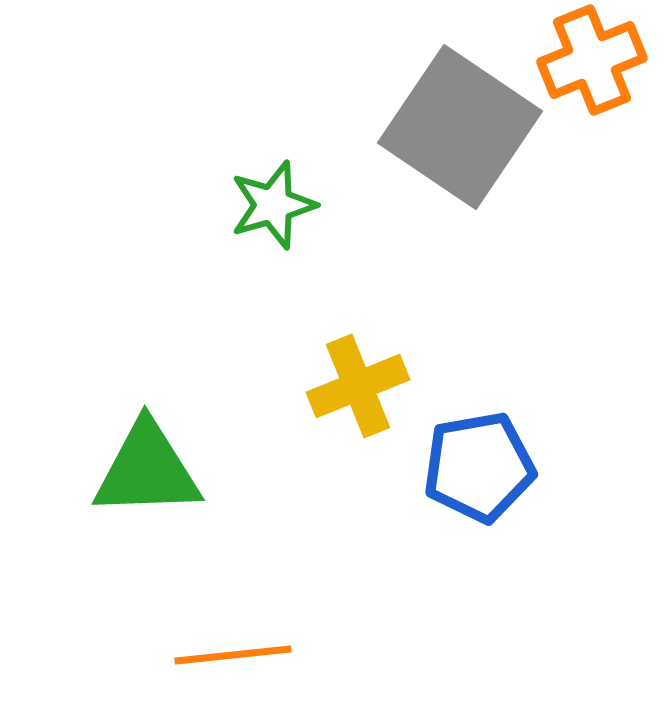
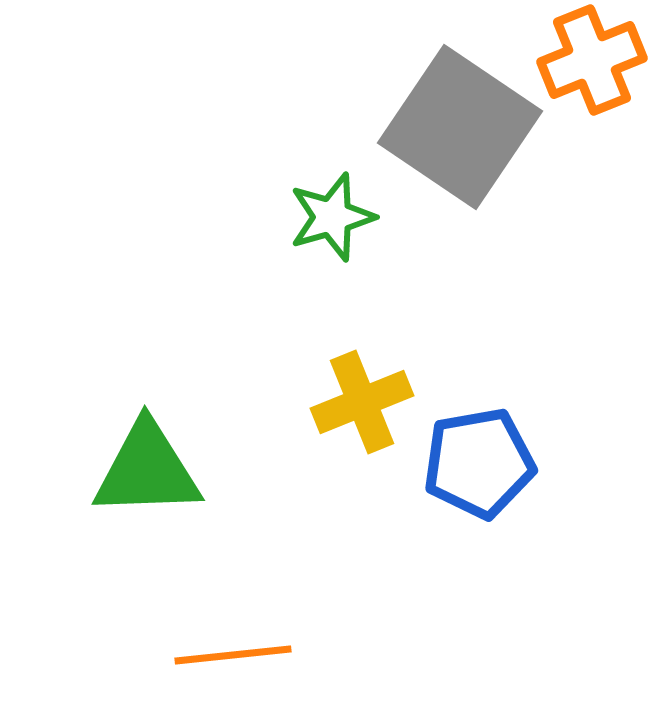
green star: moved 59 px right, 12 px down
yellow cross: moved 4 px right, 16 px down
blue pentagon: moved 4 px up
